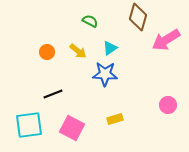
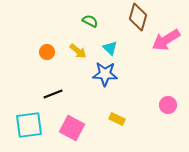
cyan triangle: rotated 42 degrees counterclockwise
yellow rectangle: moved 2 px right; rotated 42 degrees clockwise
